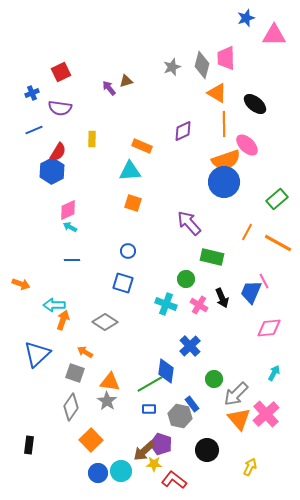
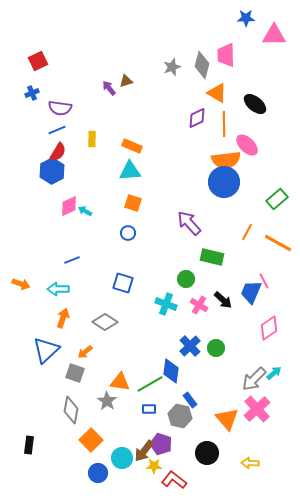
blue star at (246, 18): rotated 18 degrees clockwise
pink trapezoid at (226, 58): moved 3 px up
red square at (61, 72): moved 23 px left, 11 px up
blue line at (34, 130): moved 23 px right
purple diamond at (183, 131): moved 14 px right, 13 px up
orange rectangle at (142, 146): moved 10 px left
orange semicircle at (226, 160): rotated 12 degrees clockwise
pink diamond at (68, 210): moved 1 px right, 4 px up
cyan arrow at (70, 227): moved 15 px right, 16 px up
blue circle at (128, 251): moved 18 px up
blue line at (72, 260): rotated 21 degrees counterclockwise
black arrow at (222, 298): moved 1 px right, 2 px down; rotated 24 degrees counterclockwise
cyan arrow at (54, 305): moved 4 px right, 16 px up
orange arrow at (63, 320): moved 2 px up
pink diamond at (269, 328): rotated 30 degrees counterclockwise
orange arrow at (85, 352): rotated 70 degrees counterclockwise
blue triangle at (37, 354): moved 9 px right, 4 px up
blue diamond at (166, 371): moved 5 px right
cyan arrow at (274, 373): rotated 21 degrees clockwise
green circle at (214, 379): moved 2 px right, 31 px up
orange triangle at (110, 382): moved 10 px right
gray arrow at (236, 394): moved 18 px right, 15 px up
blue rectangle at (192, 404): moved 2 px left, 4 px up
gray diamond at (71, 407): moved 3 px down; rotated 24 degrees counterclockwise
pink cross at (266, 414): moved 9 px left, 5 px up
orange triangle at (239, 419): moved 12 px left
black circle at (207, 450): moved 3 px down
brown arrow at (144, 451): rotated 10 degrees counterclockwise
yellow star at (154, 464): moved 2 px down
yellow arrow at (250, 467): moved 4 px up; rotated 114 degrees counterclockwise
cyan circle at (121, 471): moved 1 px right, 13 px up
